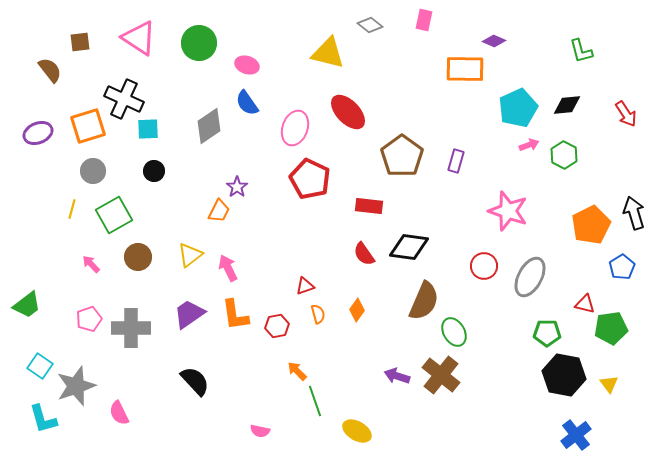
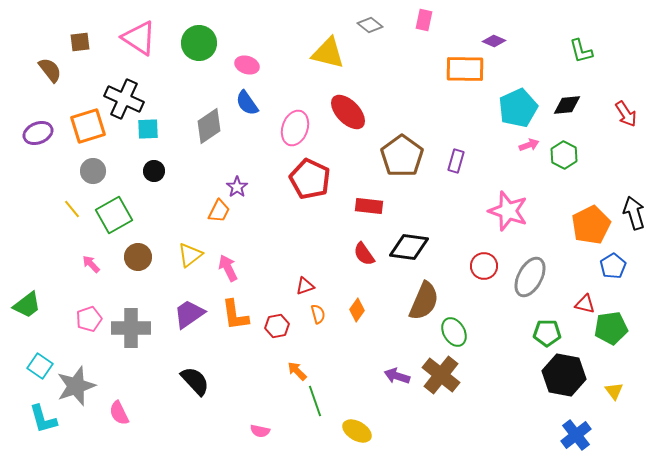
yellow line at (72, 209): rotated 54 degrees counterclockwise
blue pentagon at (622, 267): moved 9 px left, 1 px up
yellow triangle at (609, 384): moved 5 px right, 7 px down
